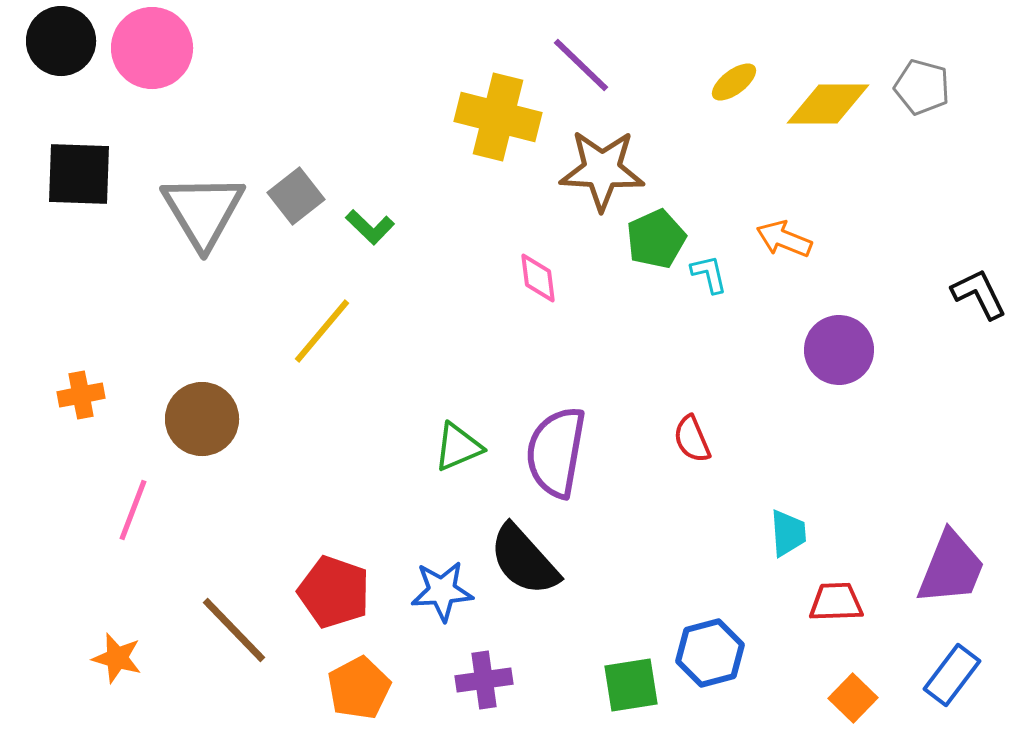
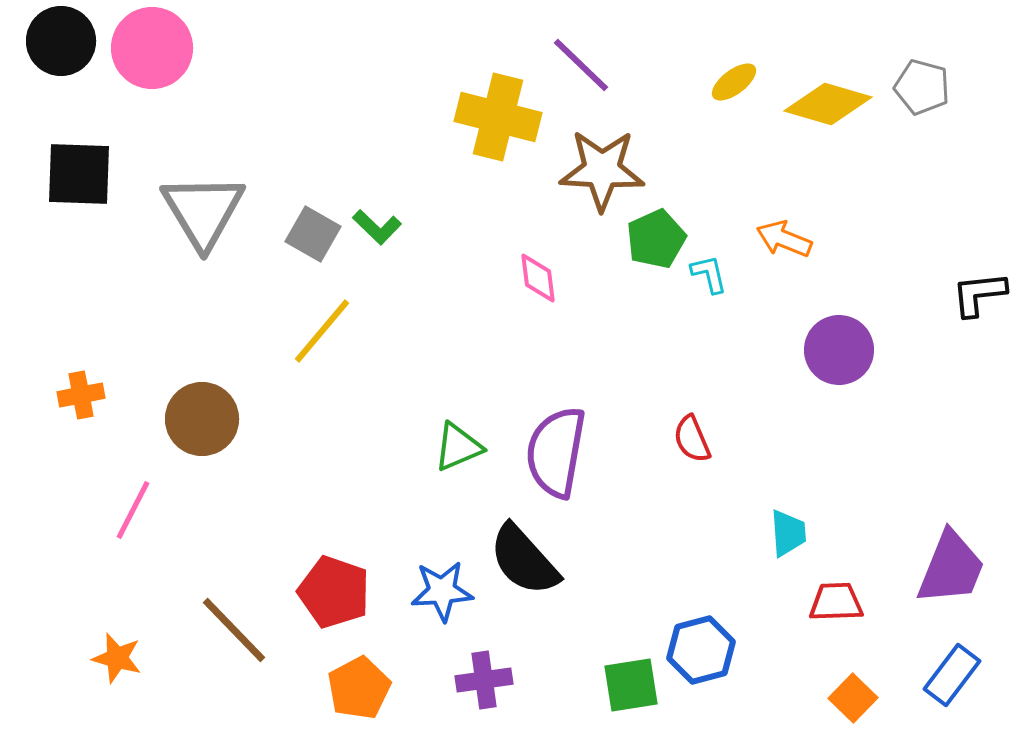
yellow diamond: rotated 16 degrees clockwise
gray square: moved 17 px right, 38 px down; rotated 22 degrees counterclockwise
green L-shape: moved 7 px right
black L-shape: rotated 70 degrees counterclockwise
pink line: rotated 6 degrees clockwise
blue hexagon: moved 9 px left, 3 px up
